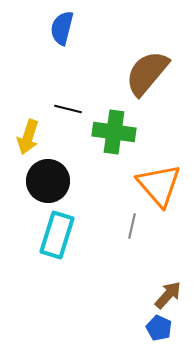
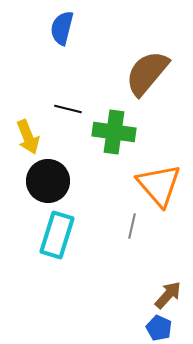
yellow arrow: rotated 40 degrees counterclockwise
